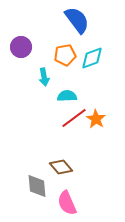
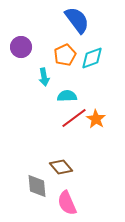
orange pentagon: rotated 15 degrees counterclockwise
